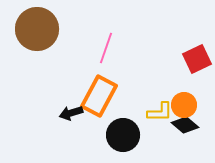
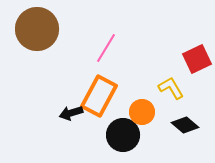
pink line: rotated 12 degrees clockwise
orange circle: moved 42 px left, 7 px down
yellow L-shape: moved 11 px right, 24 px up; rotated 120 degrees counterclockwise
